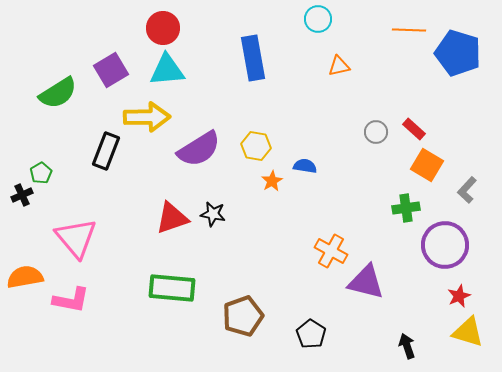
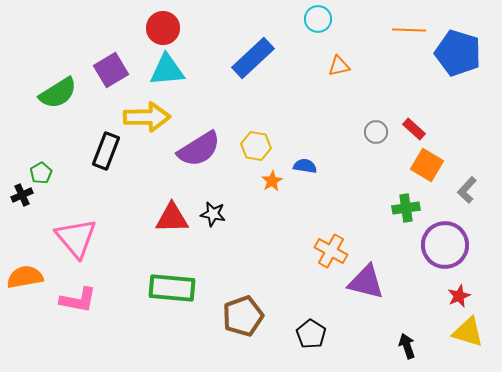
blue rectangle: rotated 57 degrees clockwise
red triangle: rotated 18 degrees clockwise
pink L-shape: moved 7 px right
